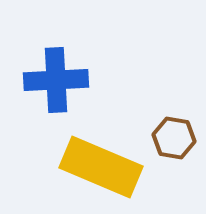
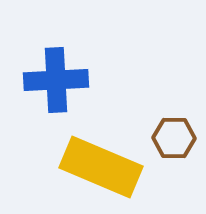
brown hexagon: rotated 9 degrees counterclockwise
